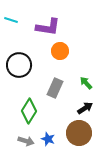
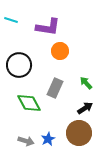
green diamond: moved 8 px up; rotated 60 degrees counterclockwise
blue star: rotated 24 degrees clockwise
